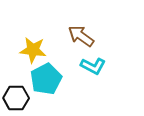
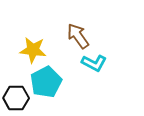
brown arrow: moved 3 px left; rotated 20 degrees clockwise
cyan L-shape: moved 1 px right, 3 px up
cyan pentagon: moved 3 px down
